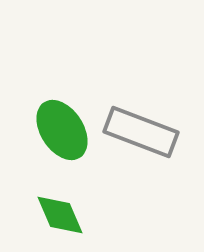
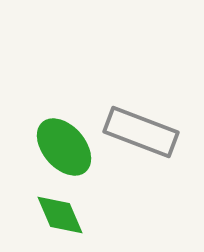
green ellipse: moved 2 px right, 17 px down; rotated 8 degrees counterclockwise
